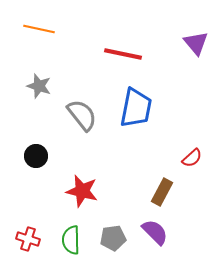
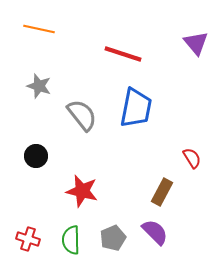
red line: rotated 6 degrees clockwise
red semicircle: rotated 80 degrees counterclockwise
gray pentagon: rotated 15 degrees counterclockwise
